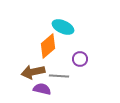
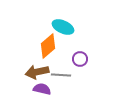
brown arrow: moved 4 px right
gray line: moved 2 px right, 1 px up
